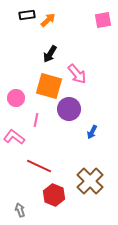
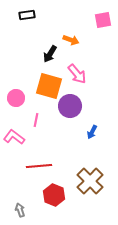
orange arrow: moved 23 px right, 20 px down; rotated 63 degrees clockwise
purple circle: moved 1 px right, 3 px up
red line: rotated 30 degrees counterclockwise
